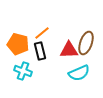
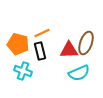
orange line: rotated 14 degrees clockwise
